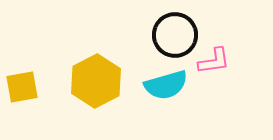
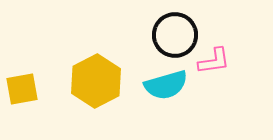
yellow square: moved 2 px down
